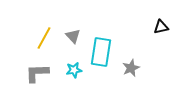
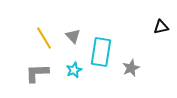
yellow line: rotated 60 degrees counterclockwise
cyan star: rotated 14 degrees counterclockwise
